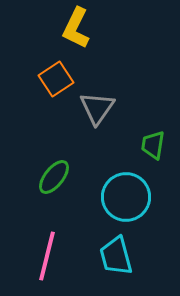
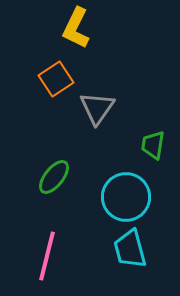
cyan trapezoid: moved 14 px right, 7 px up
